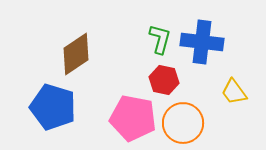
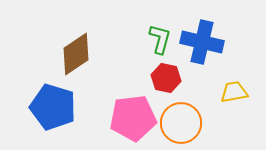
blue cross: rotated 6 degrees clockwise
red hexagon: moved 2 px right, 2 px up
yellow trapezoid: rotated 116 degrees clockwise
pink pentagon: rotated 18 degrees counterclockwise
orange circle: moved 2 px left
